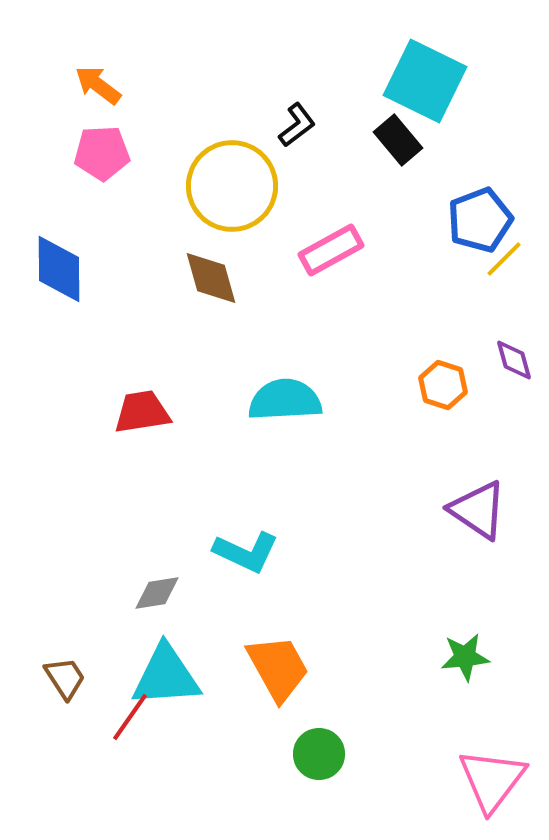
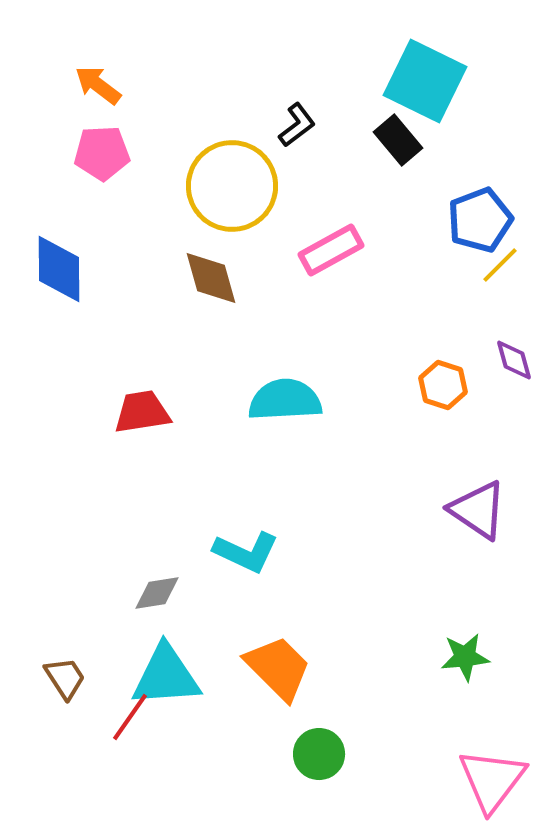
yellow line: moved 4 px left, 6 px down
orange trapezoid: rotated 16 degrees counterclockwise
